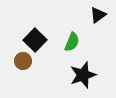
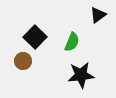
black square: moved 3 px up
black star: moved 2 px left; rotated 12 degrees clockwise
